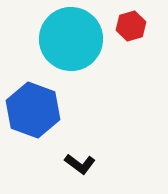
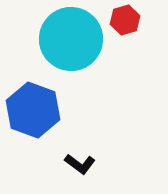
red hexagon: moved 6 px left, 6 px up
